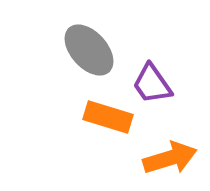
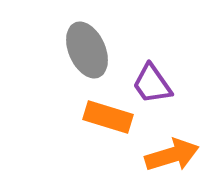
gray ellipse: moved 2 px left; rotated 18 degrees clockwise
orange arrow: moved 2 px right, 3 px up
